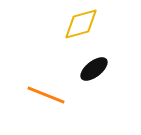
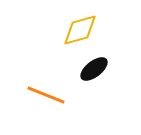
yellow diamond: moved 1 px left, 6 px down
